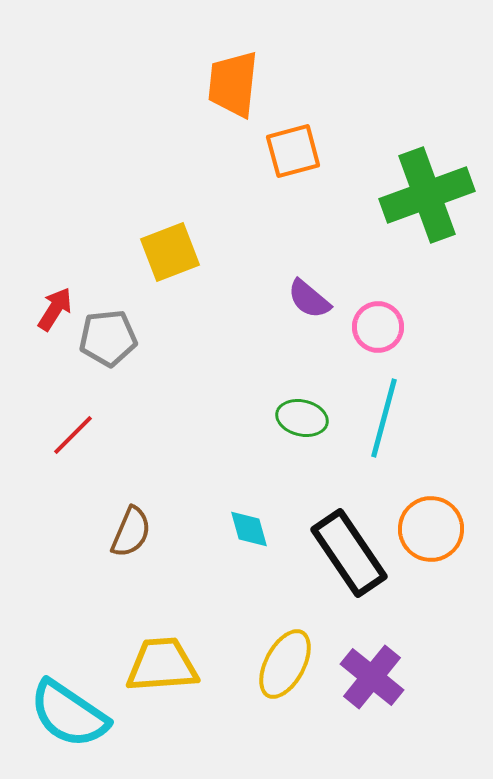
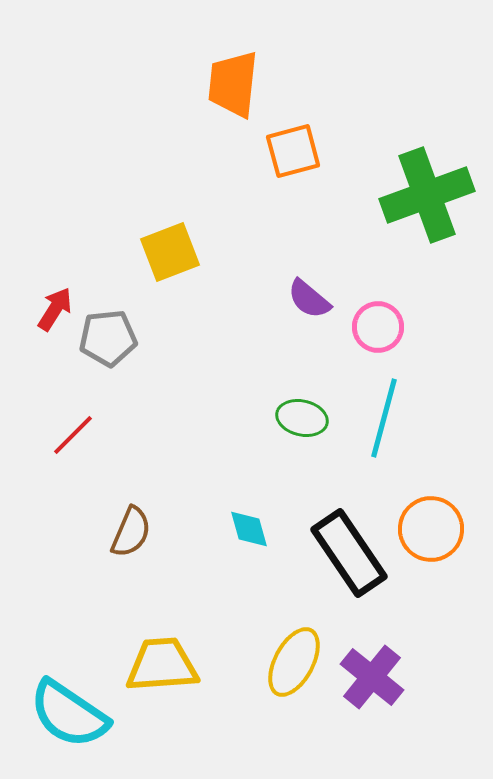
yellow ellipse: moved 9 px right, 2 px up
